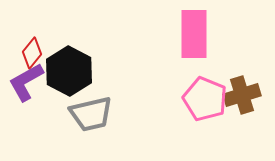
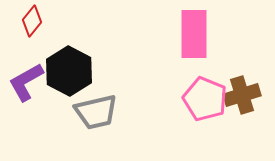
red diamond: moved 32 px up
gray trapezoid: moved 5 px right, 2 px up
